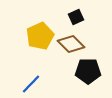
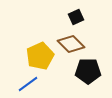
yellow pentagon: moved 20 px down
blue line: moved 3 px left; rotated 10 degrees clockwise
